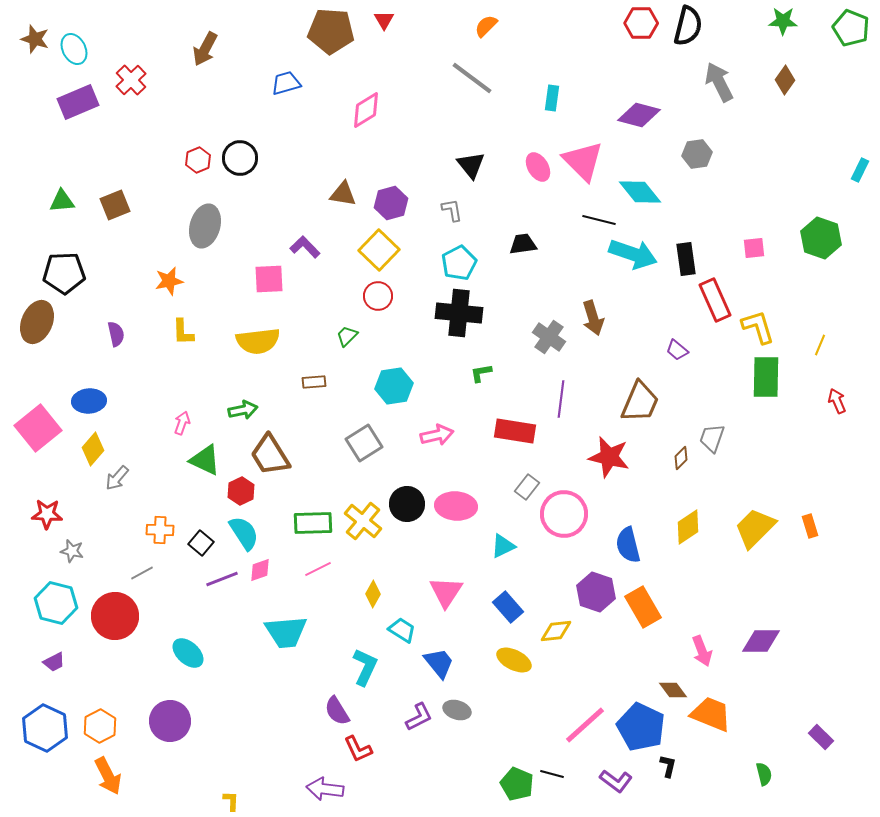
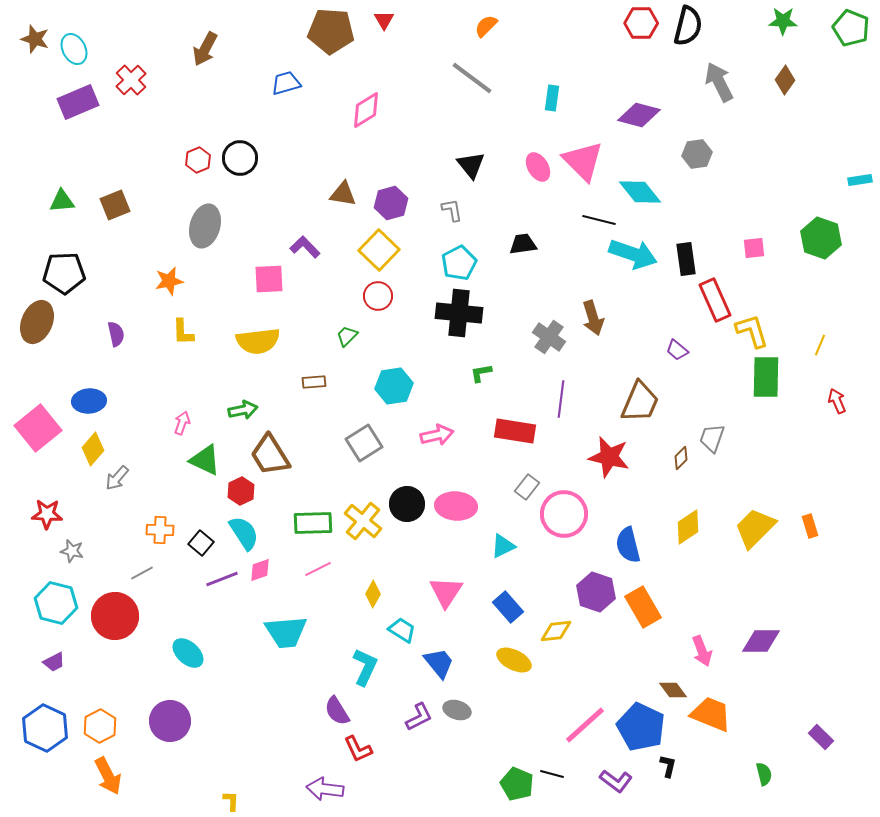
cyan rectangle at (860, 170): moved 10 px down; rotated 55 degrees clockwise
yellow L-shape at (758, 327): moved 6 px left, 4 px down
